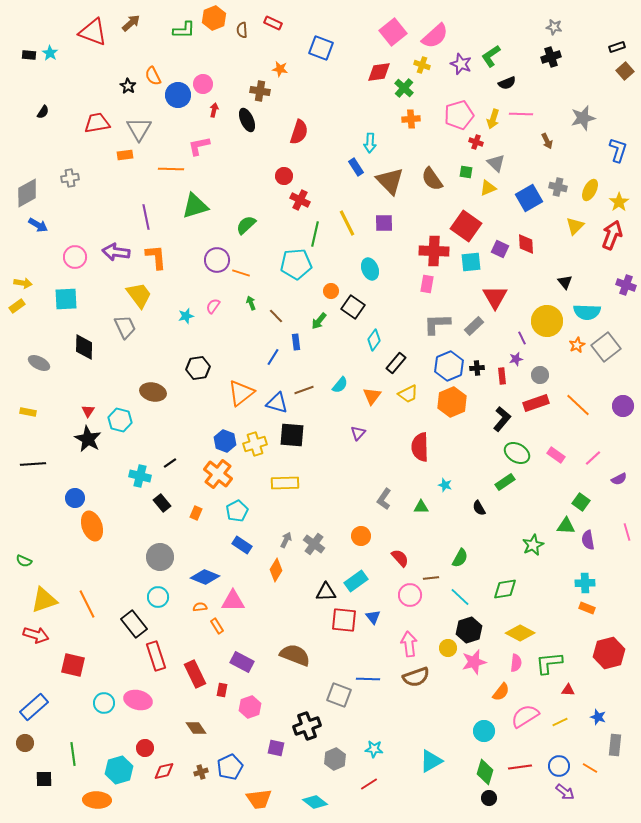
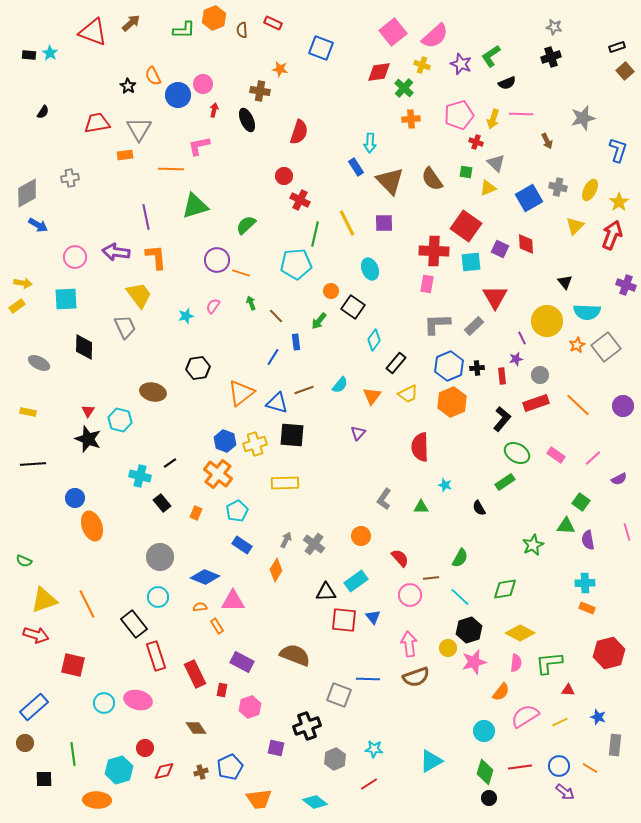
black star at (88, 439): rotated 8 degrees counterclockwise
